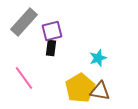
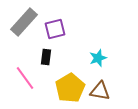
purple square: moved 3 px right, 2 px up
black rectangle: moved 5 px left, 9 px down
pink line: moved 1 px right
yellow pentagon: moved 10 px left
